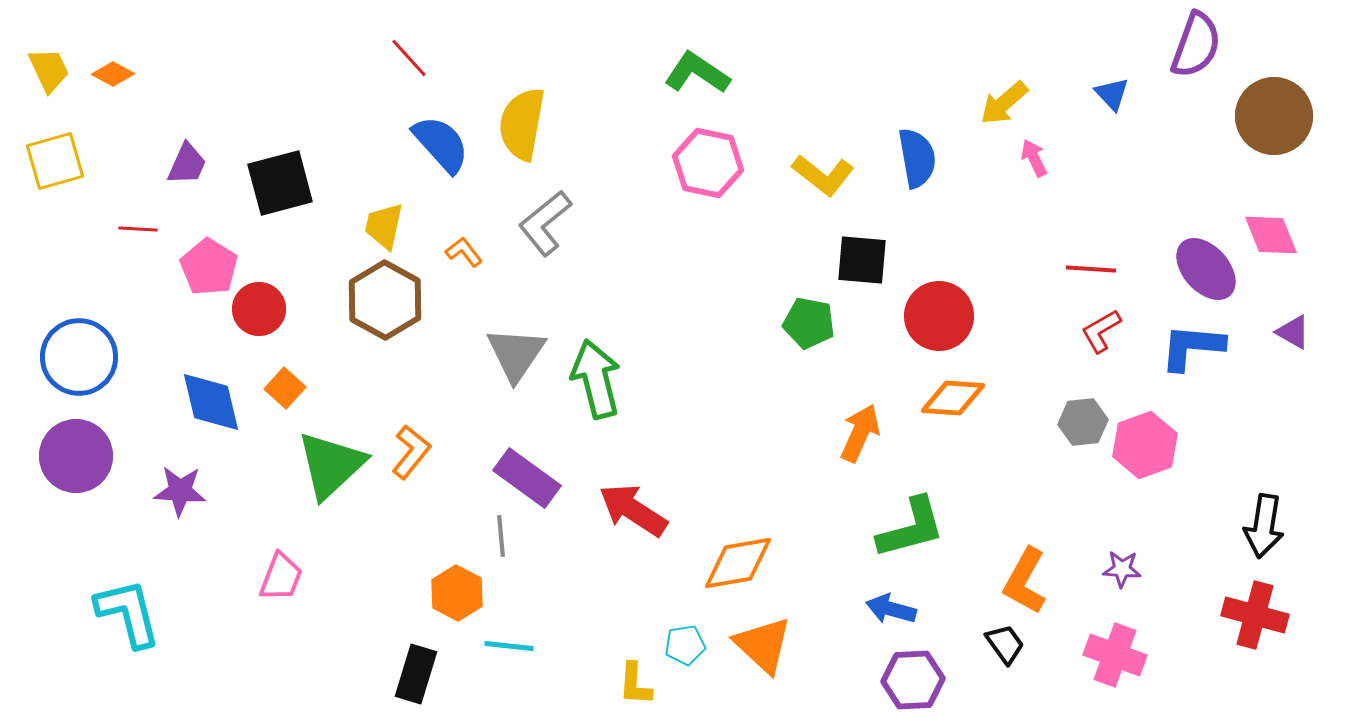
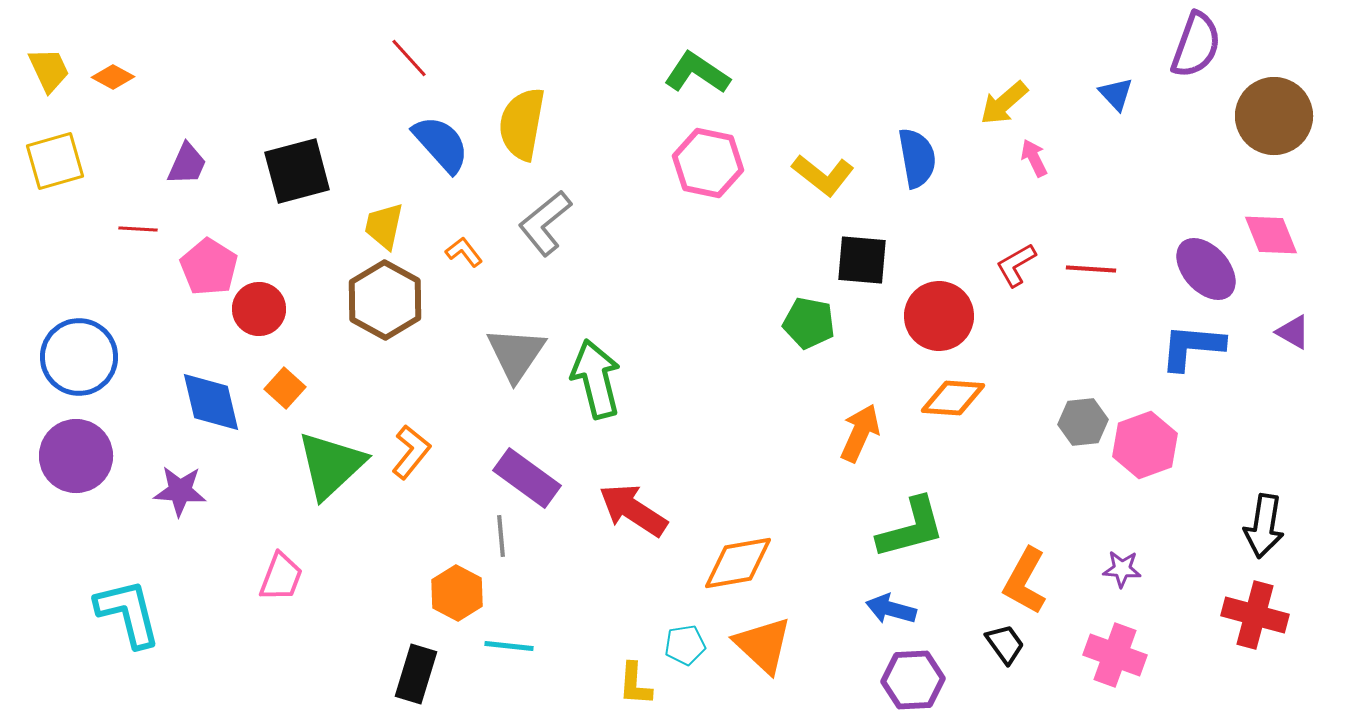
orange diamond at (113, 74): moved 3 px down
blue triangle at (1112, 94): moved 4 px right
black square at (280, 183): moved 17 px right, 12 px up
red L-shape at (1101, 331): moved 85 px left, 66 px up
